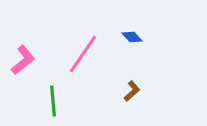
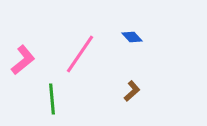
pink line: moved 3 px left
green line: moved 1 px left, 2 px up
